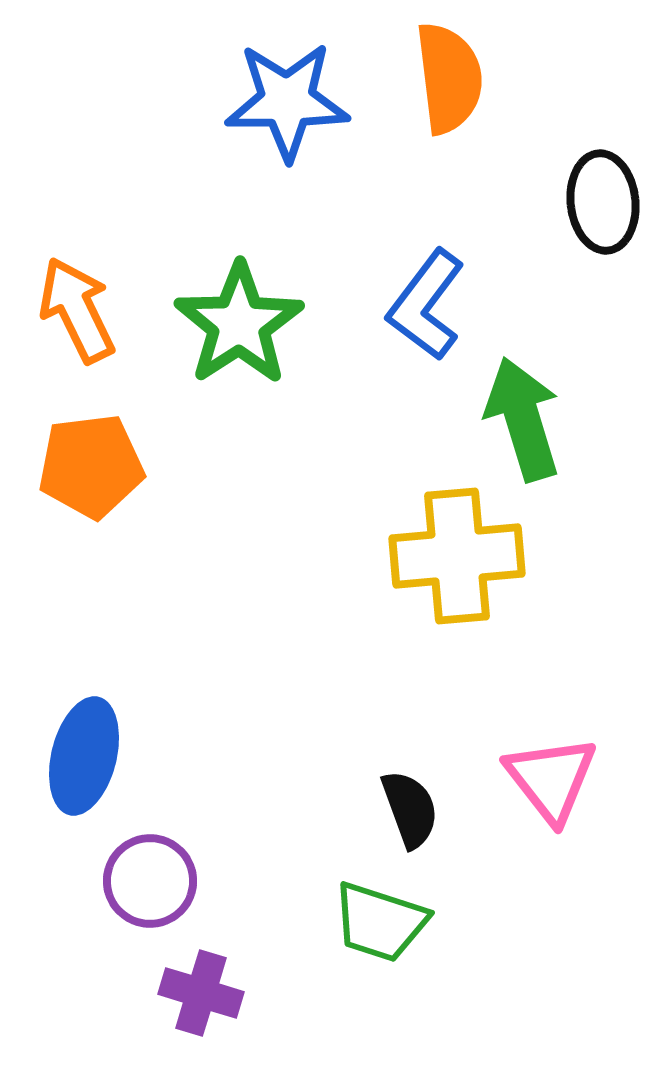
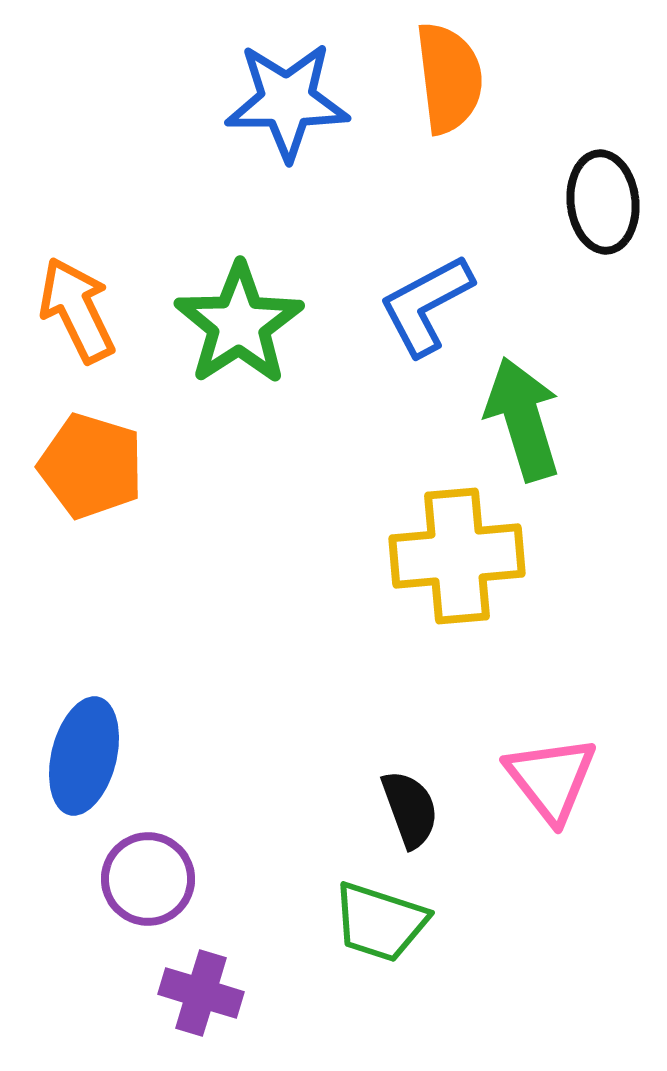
blue L-shape: rotated 25 degrees clockwise
orange pentagon: rotated 24 degrees clockwise
purple circle: moved 2 px left, 2 px up
